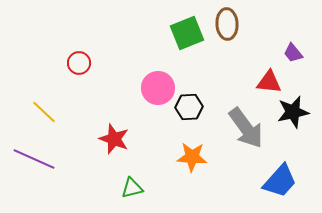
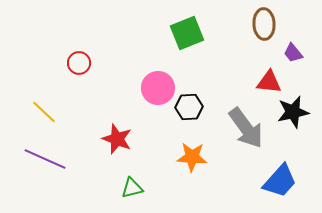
brown ellipse: moved 37 px right
red star: moved 3 px right
purple line: moved 11 px right
